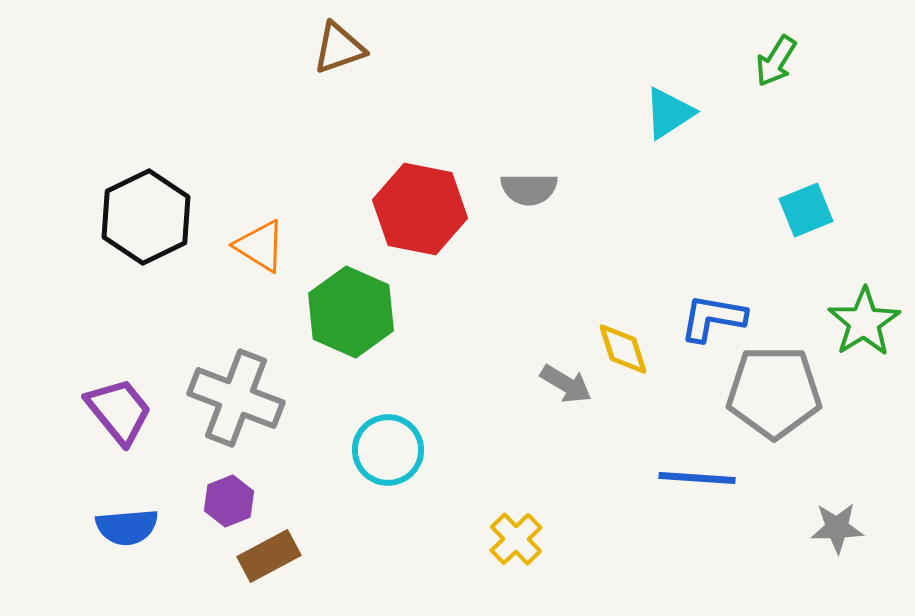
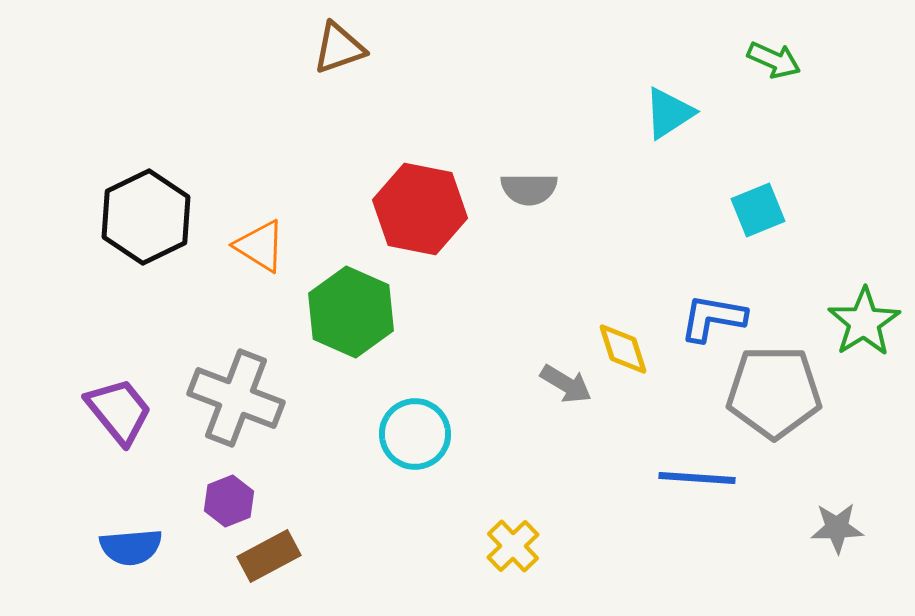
green arrow: moved 2 px left, 1 px up; rotated 98 degrees counterclockwise
cyan square: moved 48 px left
cyan circle: moved 27 px right, 16 px up
blue semicircle: moved 4 px right, 20 px down
yellow cross: moved 3 px left, 7 px down
